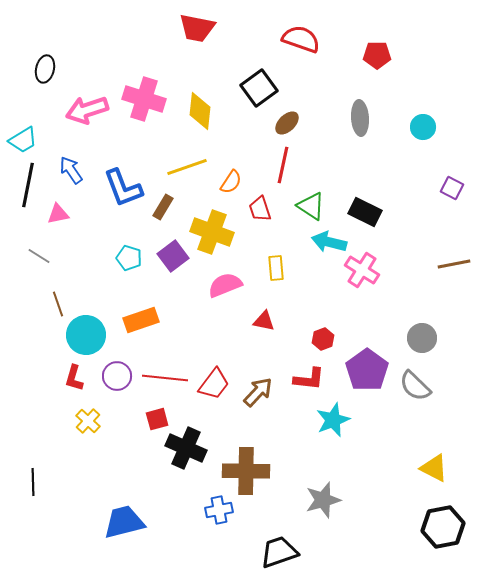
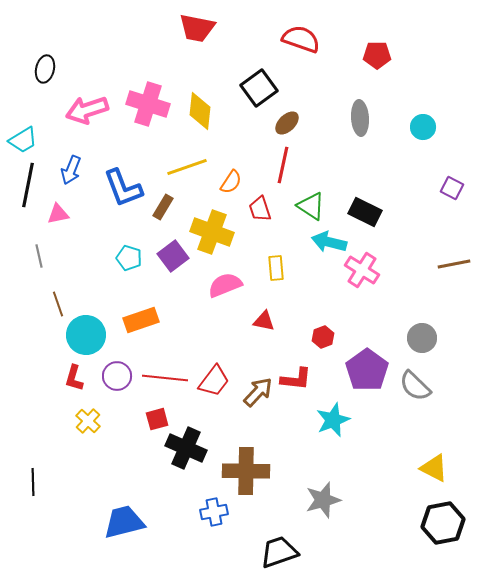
pink cross at (144, 99): moved 4 px right, 5 px down
blue arrow at (71, 170): rotated 124 degrees counterclockwise
gray line at (39, 256): rotated 45 degrees clockwise
red hexagon at (323, 339): moved 2 px up
red L-shape at (309, 379): moved 13 px left
red trapezoid at (214, 384): moved 3 px up
blue cross at (219, 510): moved 5 px left, 2 px down
black hexagon at (443, 527): moved 4 px up
